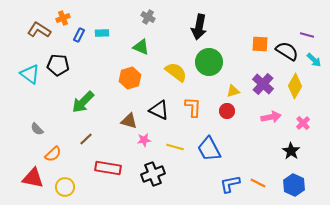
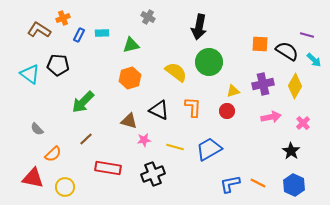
green triangle: moved 10 px left, 2 px up; rotated 36 degrees counterclockwise
purple cross: rotated 35 degrees clockwise
blue trapezoid: rotated 88 degrees clockwise
